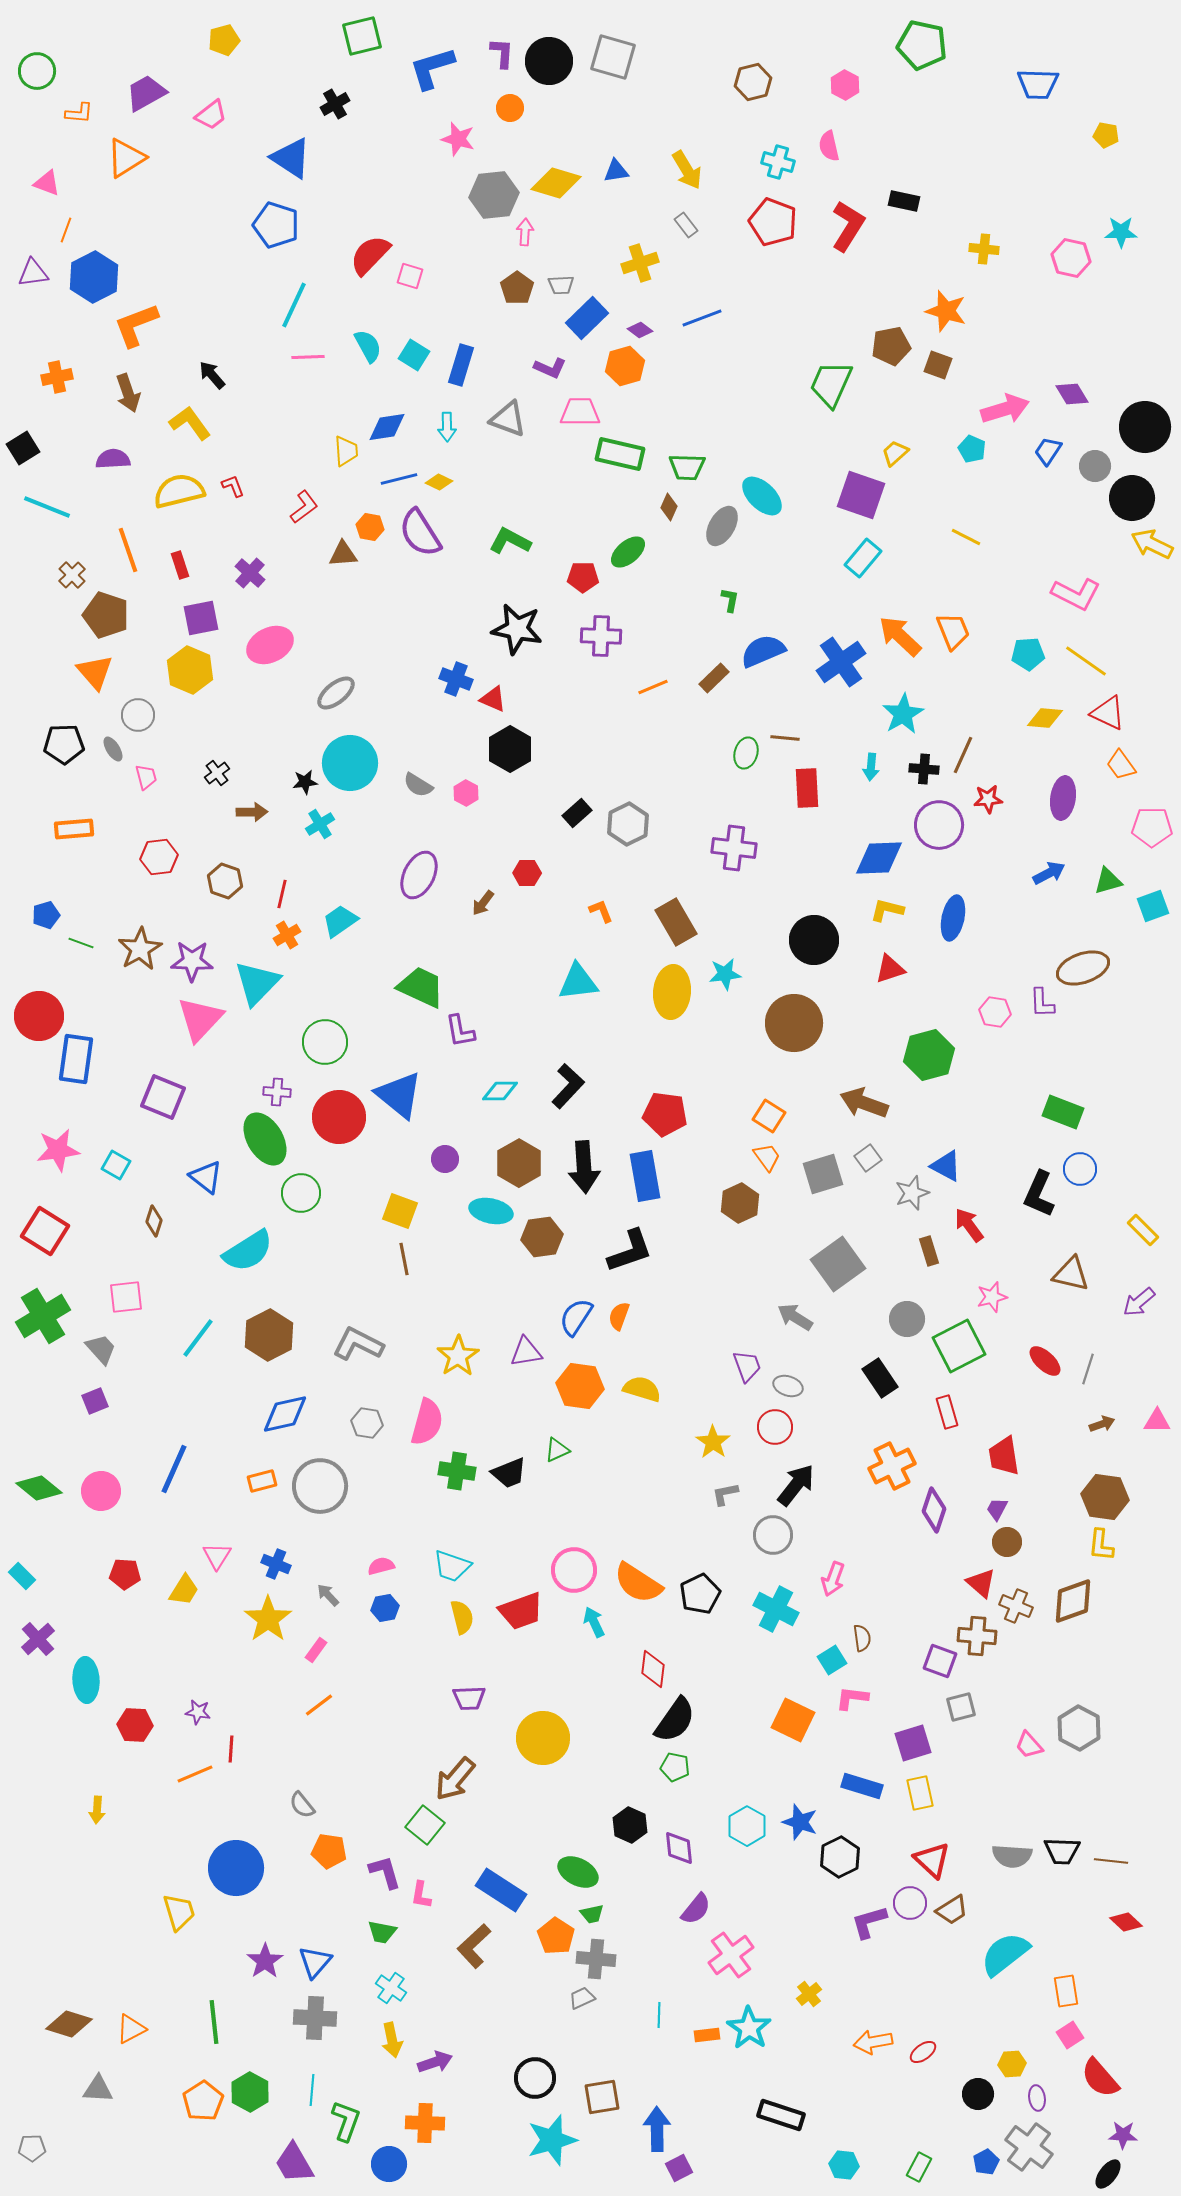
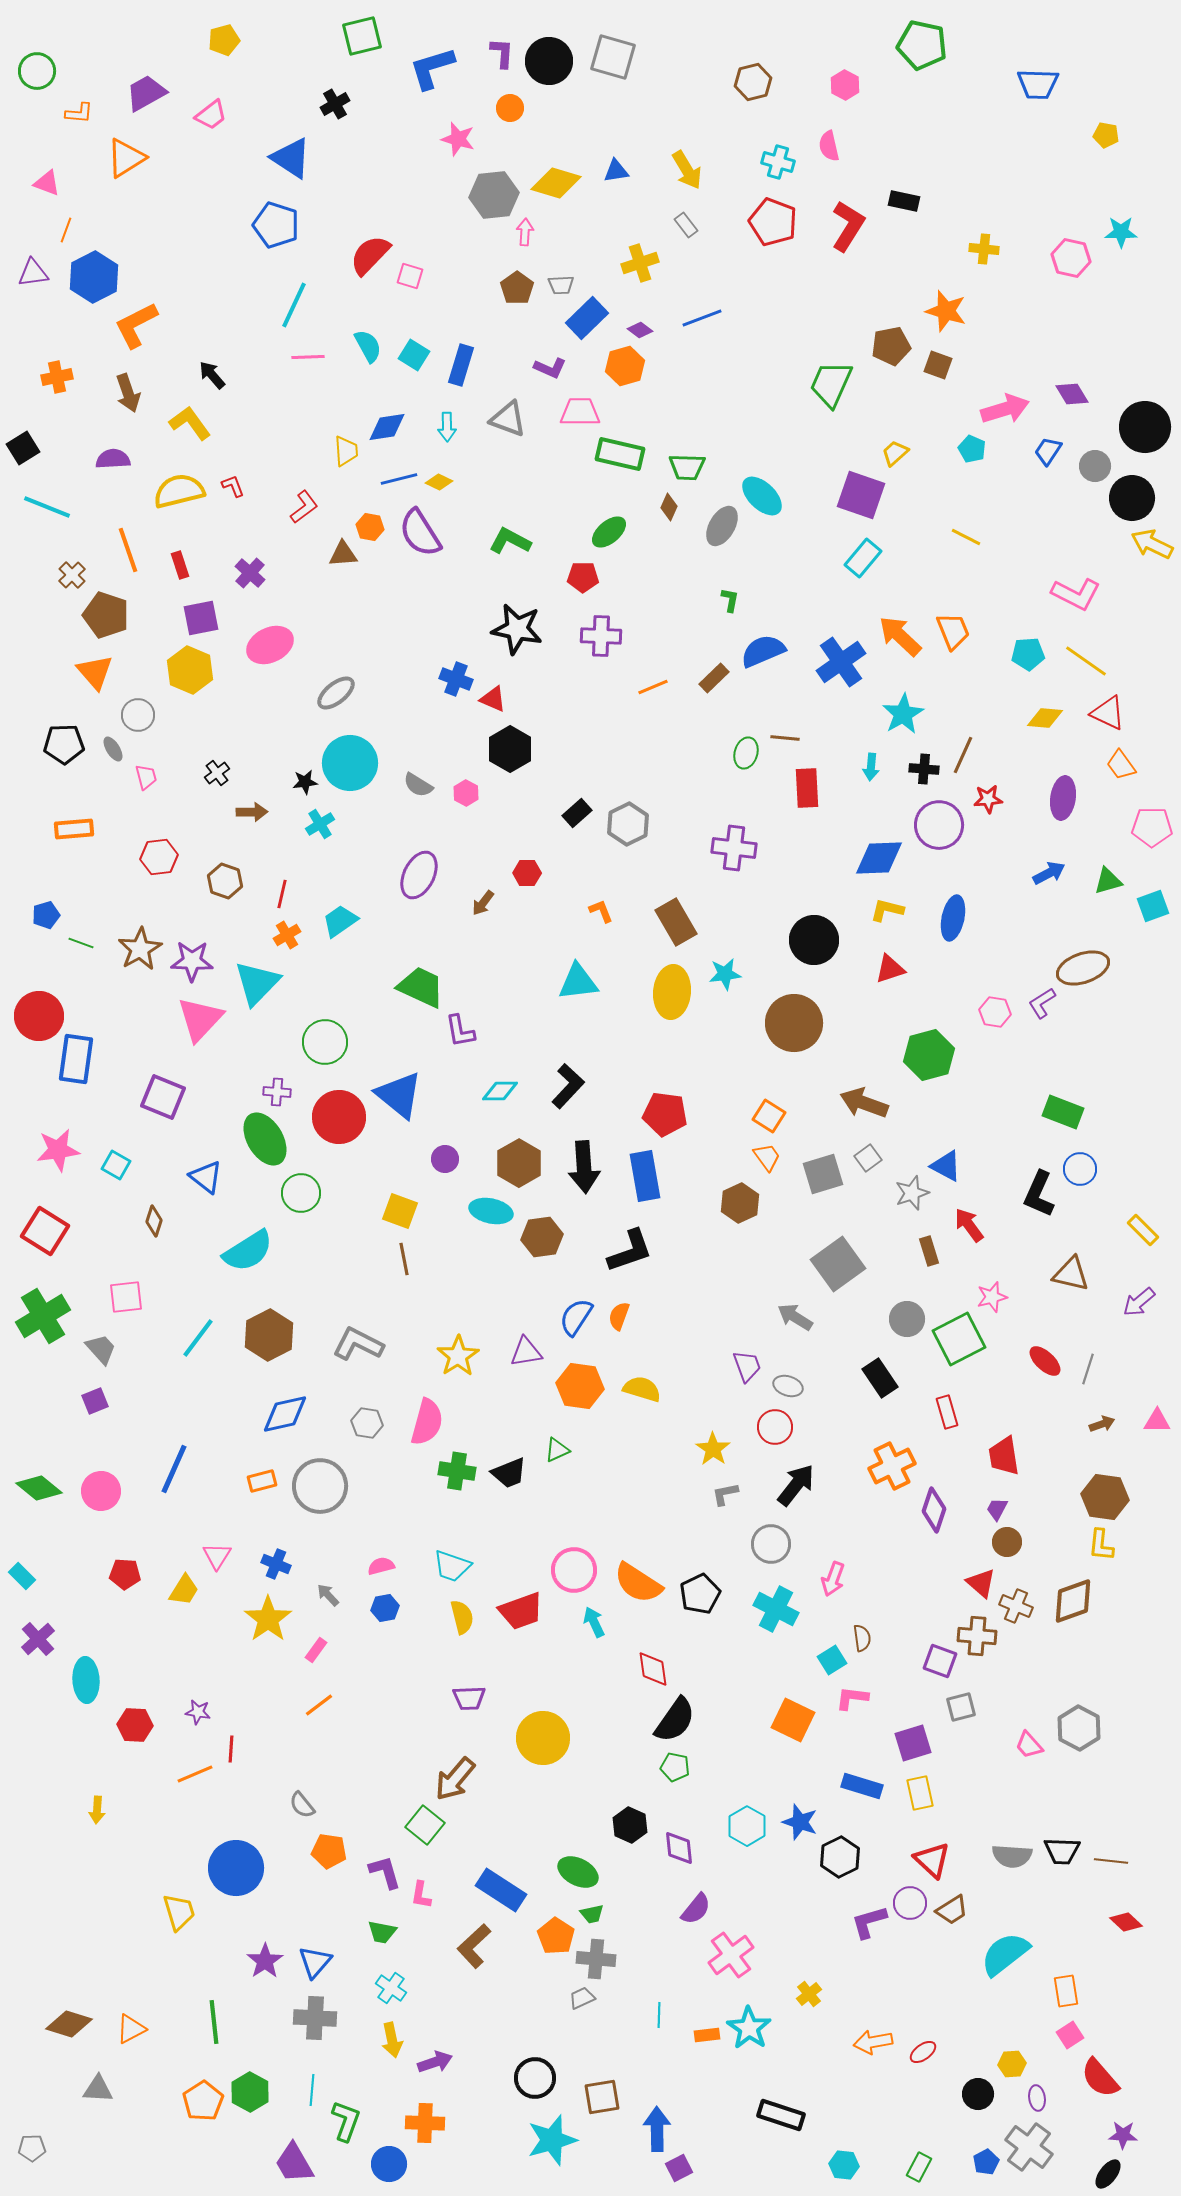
orange L-shape at (136, 325): rotated 6 degrees counterclockwise
green ellipse at (628, 552): moved 19 px left, 20 px up
purple L-shape at (1042, 1003): rotated 60 degrees clockwise
green square at (959, 1346): moved 7 px up
yellow star at (713, 1442): moved 7 px down
gray circle at (773, 1535): moved 2 px left, 9 px down
red diamond at (653, 1669): rotated 15 degrees counterclockwise
